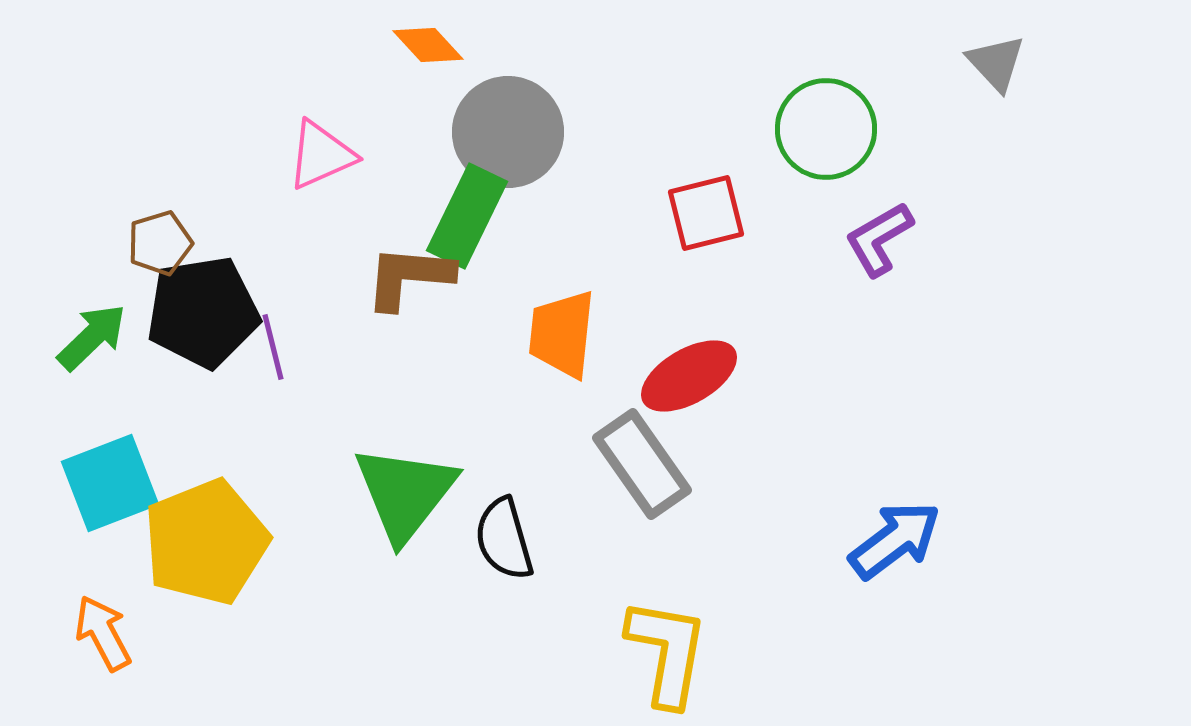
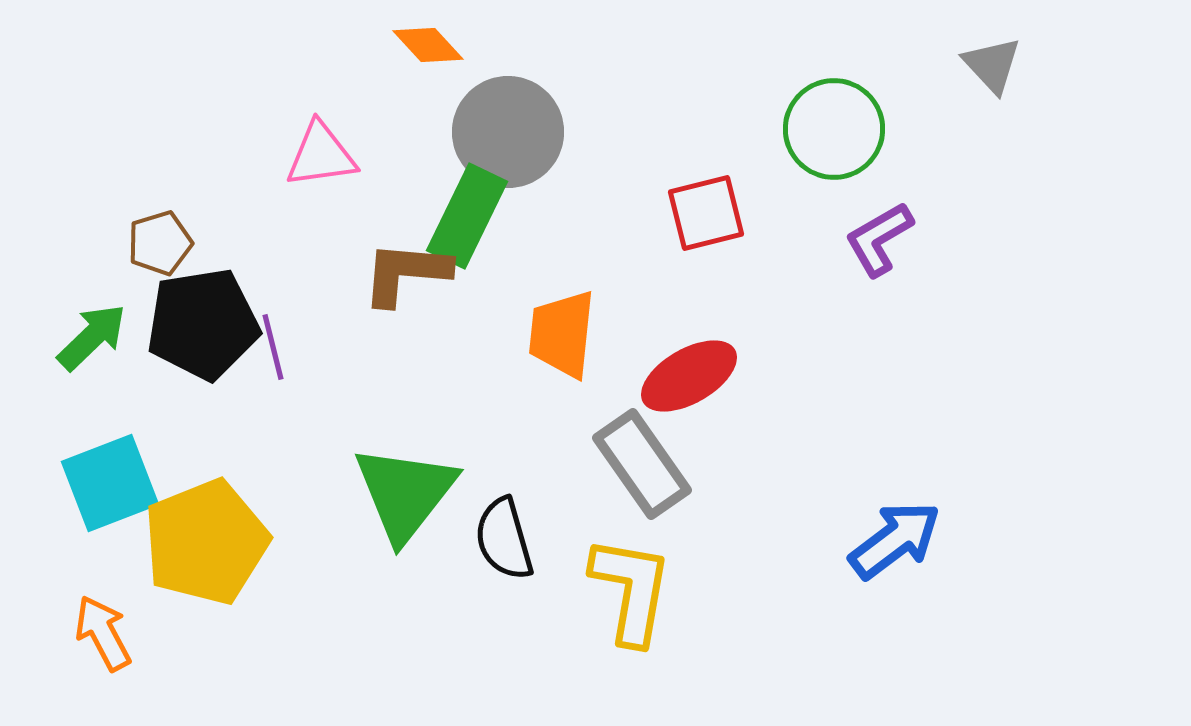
gray triangle: moved 4 px left, 2 px down
green circle: moved 8 px right
pink triangle: rotated 16 degrees clockwise
brown L-shape: moved 3 px left, 4 px up
black pentagon: moved 12 px down
yellow L-shape: moved 36 px left, 62 px up
